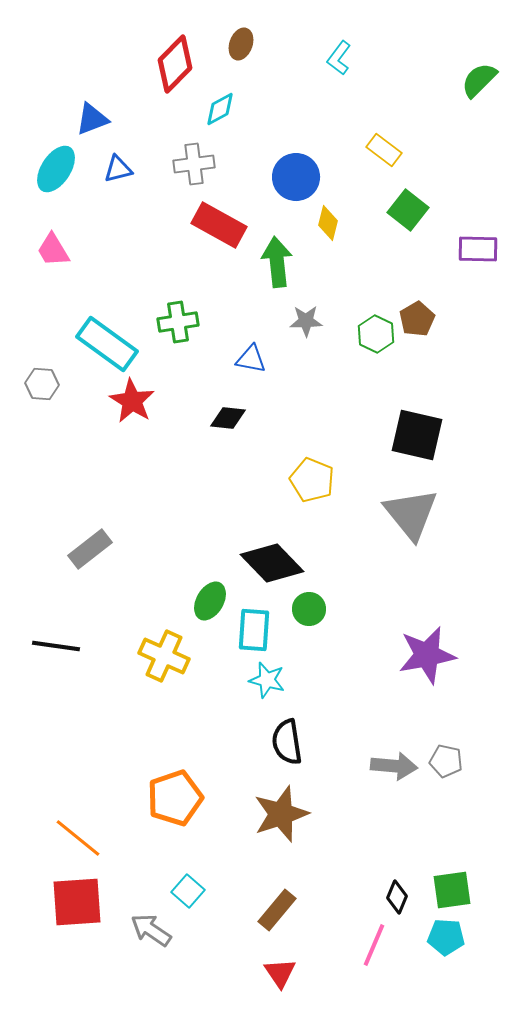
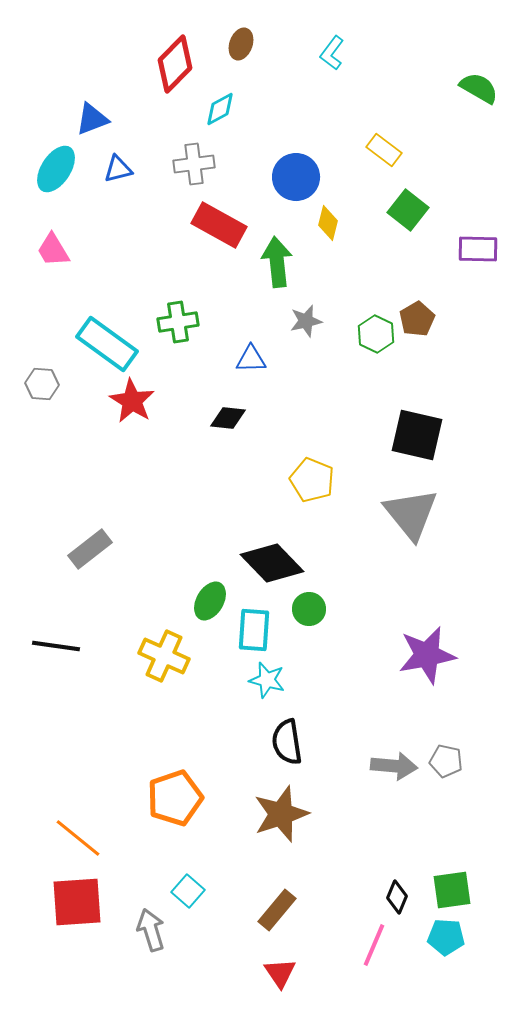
cyan L-shape at (339, 58): moved 7 px left, 5 px up
green semicircle at (479, 80): moved 8 px down; rotated 75 degrees clockwise
gray star at (306, 321): rotated 12 degrees counterclockwise
blue triangle at (251, 359): rotated 12 degrees counterclockwise
gray arrow at (151, 930): rotated 39 degrees clockwise
